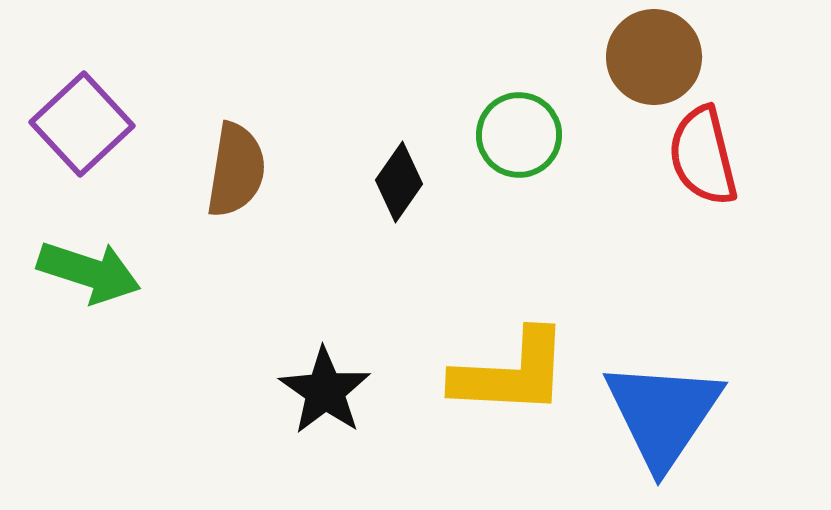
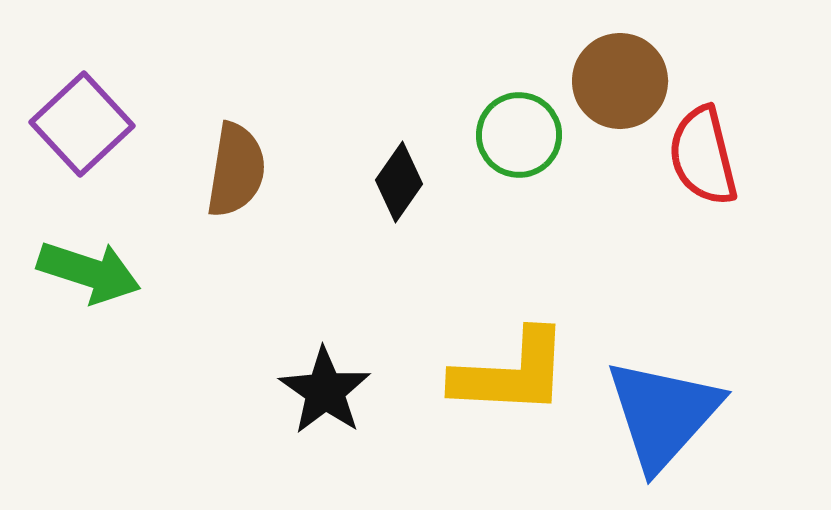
brown circle: moved 34 px left, 24 px down
blue triangle: rotated 8 degrees clockwise
